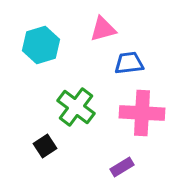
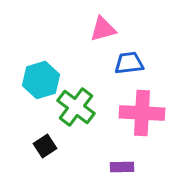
cyan hexagon: moved 35 px down
purple rectangle: rotated 30 degrees clockwise
